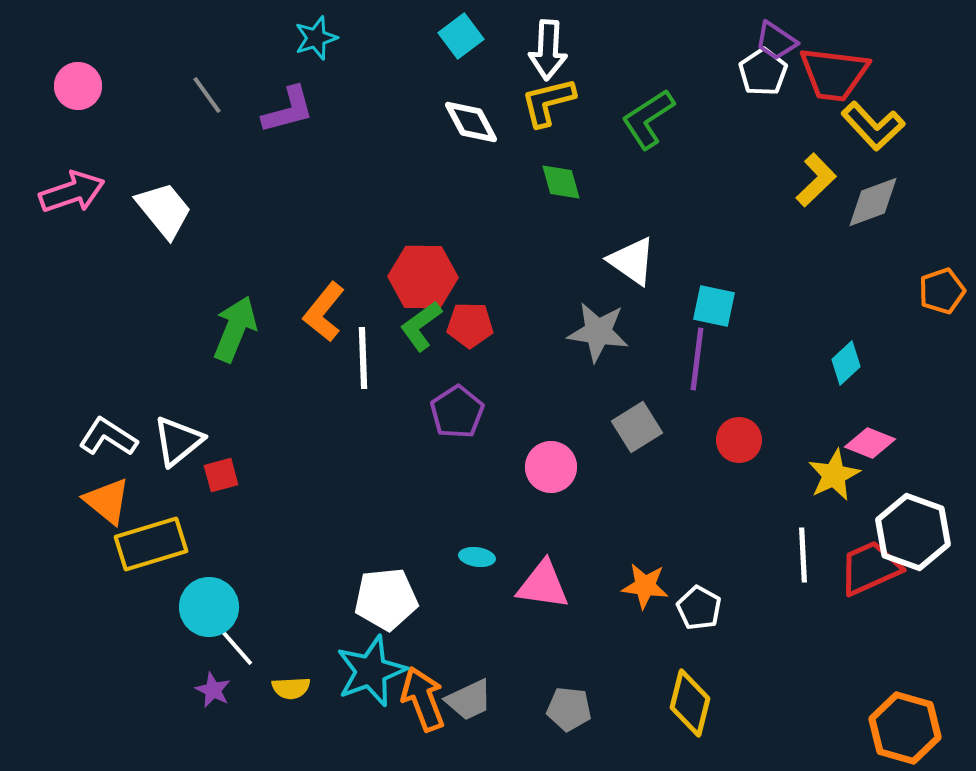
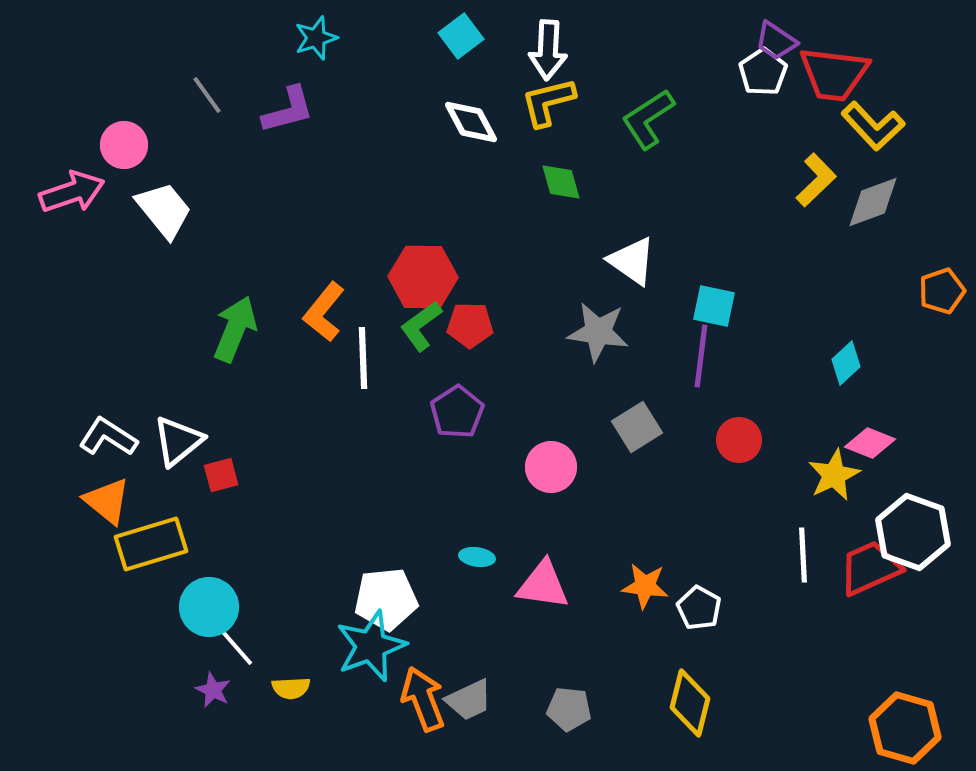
pink circle at (78, 86): moved 46 px right, 59 px down
purple line at (697, 359): moved 4 px right, 3 px up
cyan star at (371, 671): moved 25 px up
